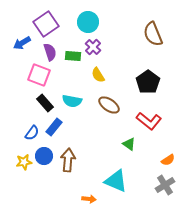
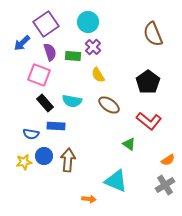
blue arrow: rotated 12 degrees counterclockwise
blue rectangle: moved 2 px right, 1 px up; rotated 54 degrees clockwise
blue semicircle: moved 1 px left, 1 px down; rotated 63 degrees clockwise
